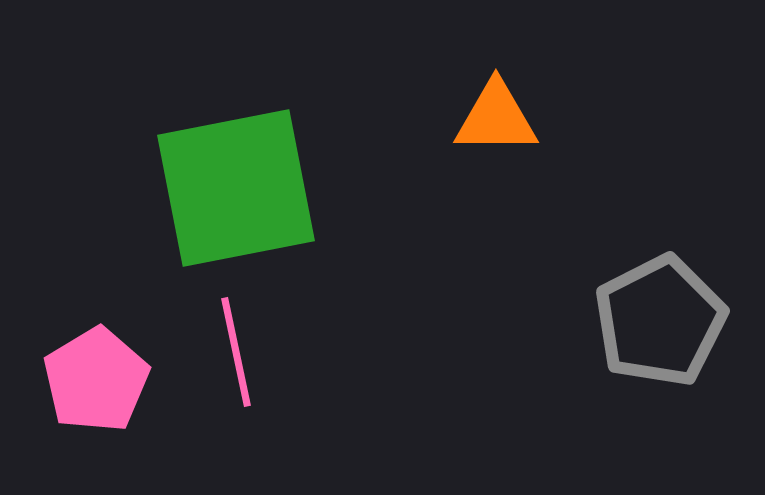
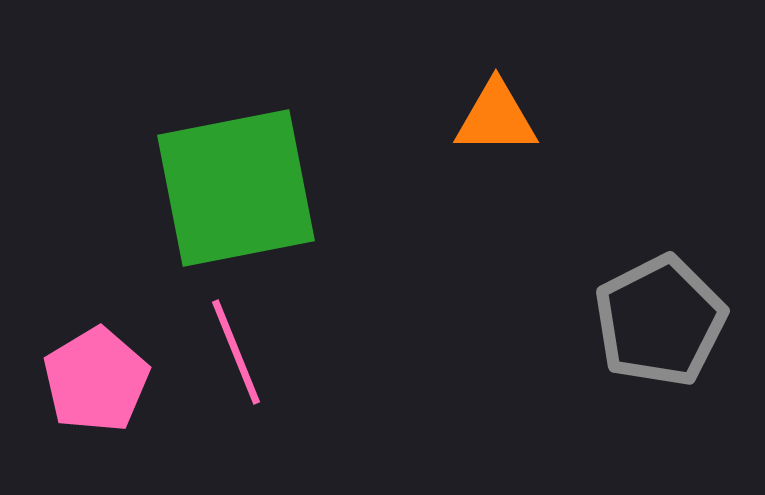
pink line: rotated 10 degrees counterclockwise
